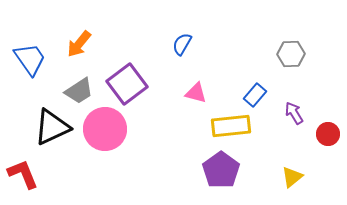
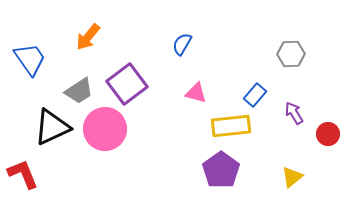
orange arrow: moved 9 px right, 7 px up
